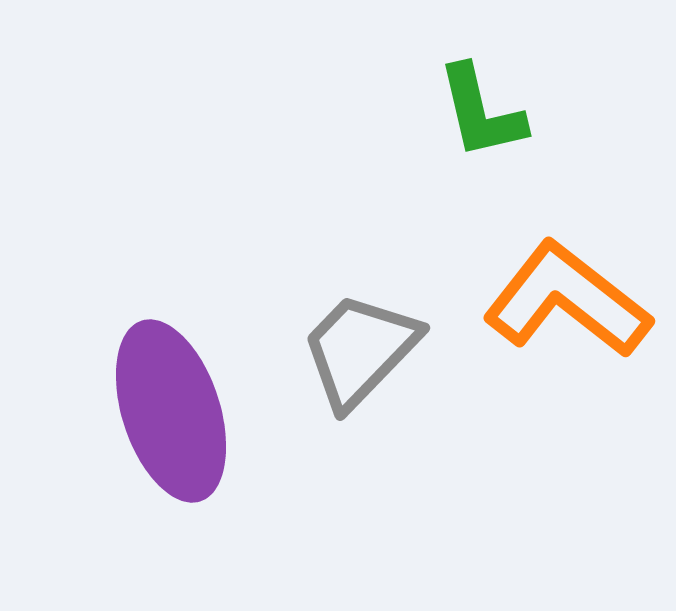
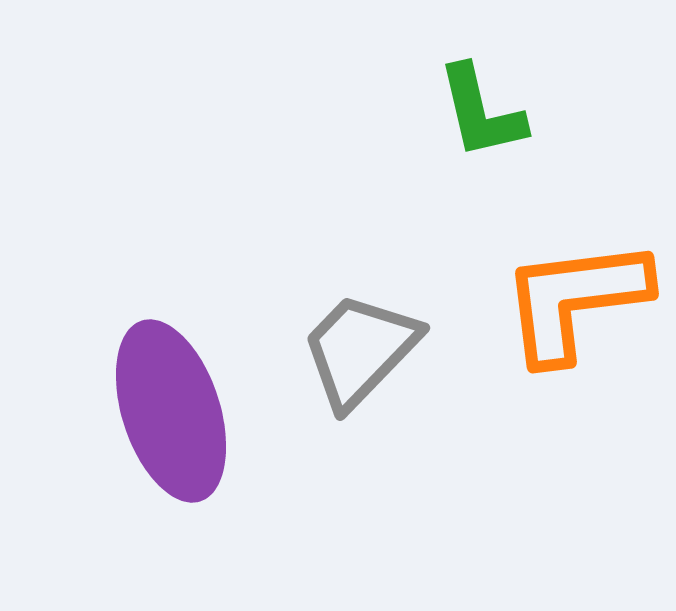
orange L-shape: moved 8 px right; rotated 45 degrees counterclockwise
